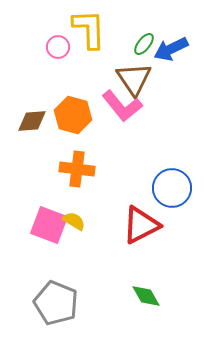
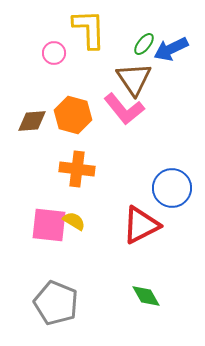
pink circle: moved 4 px left, 6 px down
pink L-shape: moved 2 px right, 3 px down
pink square: rotated 15 degrees counterclockwise
